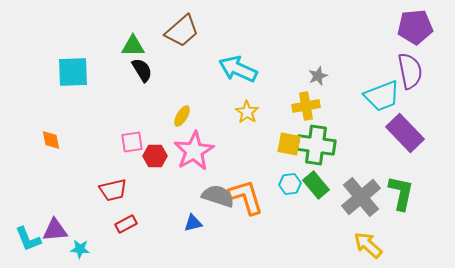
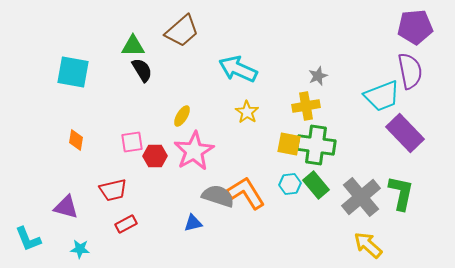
cyan square: rotated 12 degrees clockwise
orange diamond: moved 25 px right; rotated 20 degrees clockwise
orange L-shape: moved 4 px up; rotated 15 degrees counterclockwise
purple triangle: moved 11 px right, 23 px up; rotated 20 degrees clockwise
